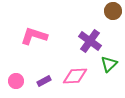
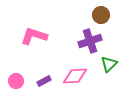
brown circle: moved 12 px left, 4 px down
purple cross: rotated 35 degrees clockwise
